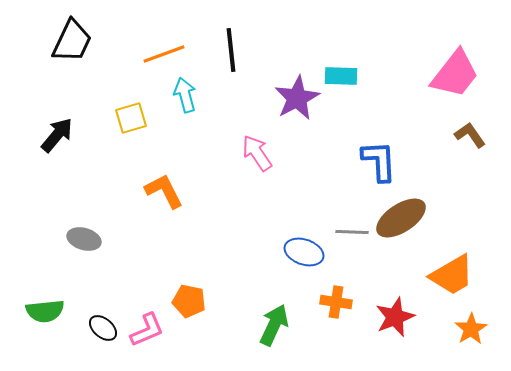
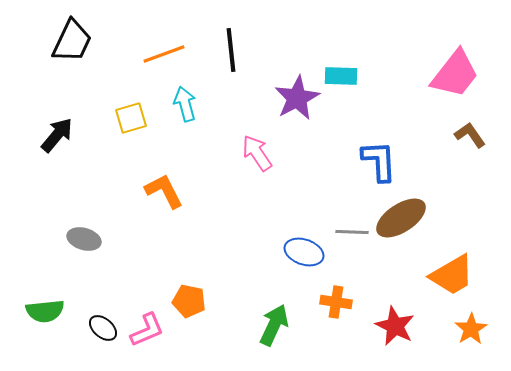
cyan arrow: moved 9 px down
red star: moved 9 px down; rotated 24 degrees counterclockwise
